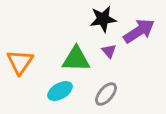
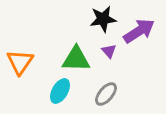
cyan ellipse: rotated 30 degrees counterclockwise
